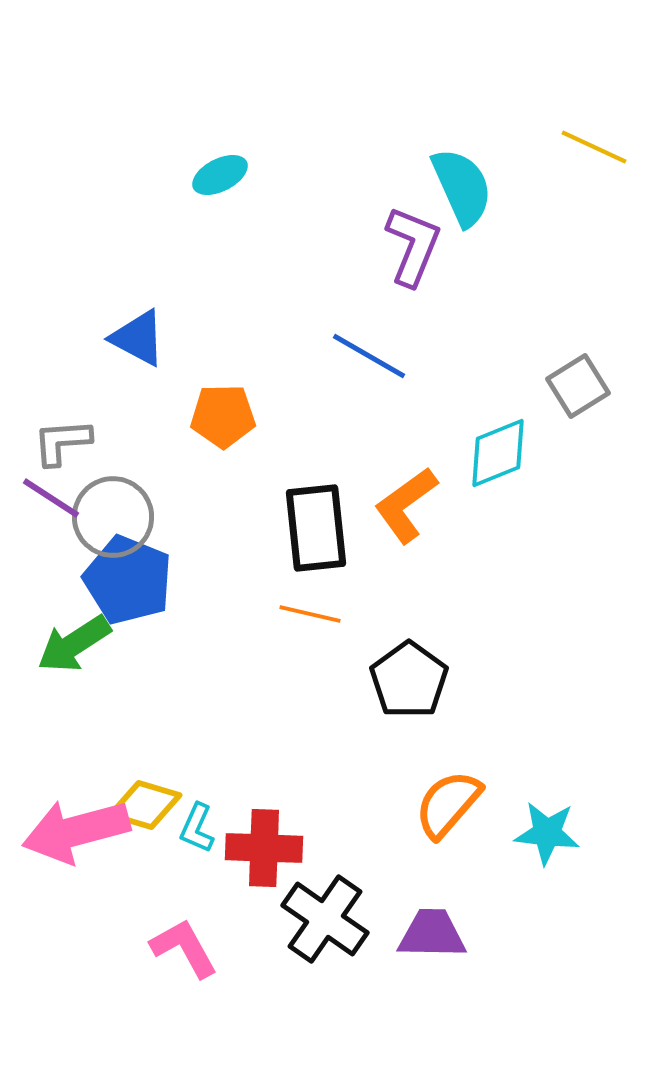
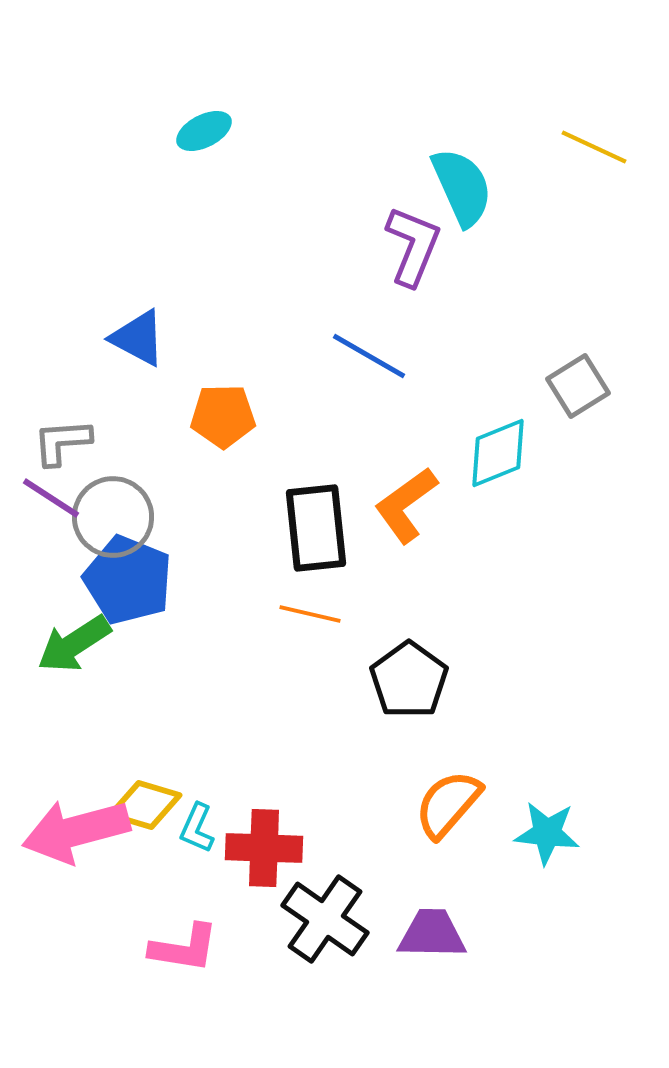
cyan ellipse: moved 16 px left, 44 px up
pink L-shape: rotated 128 degrees clockwise
